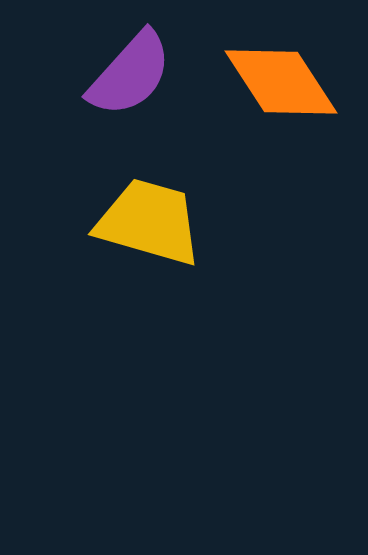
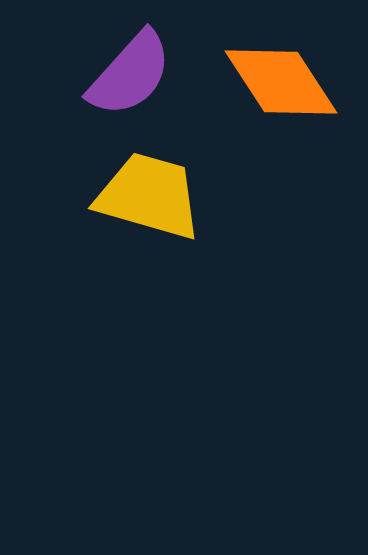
yellow trapezoid: moved 26 px up
